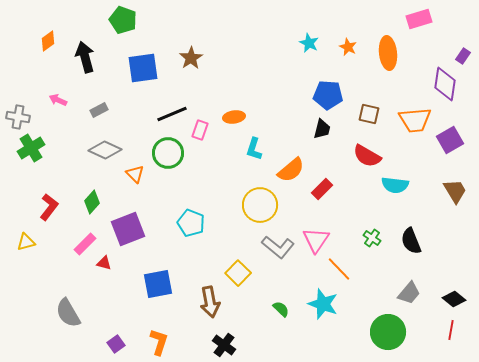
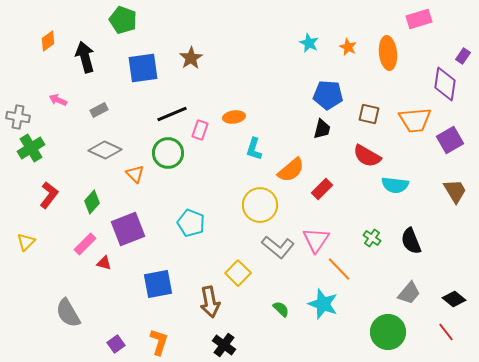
red L-shape at (49, 207): moved 12 px up
yellow triangle at (26, 242): rotated 30 degrees counterclockwise
red line at (451, 330): moved 5 px left, 2 px down; rotated 48 degrees counterclockwise
